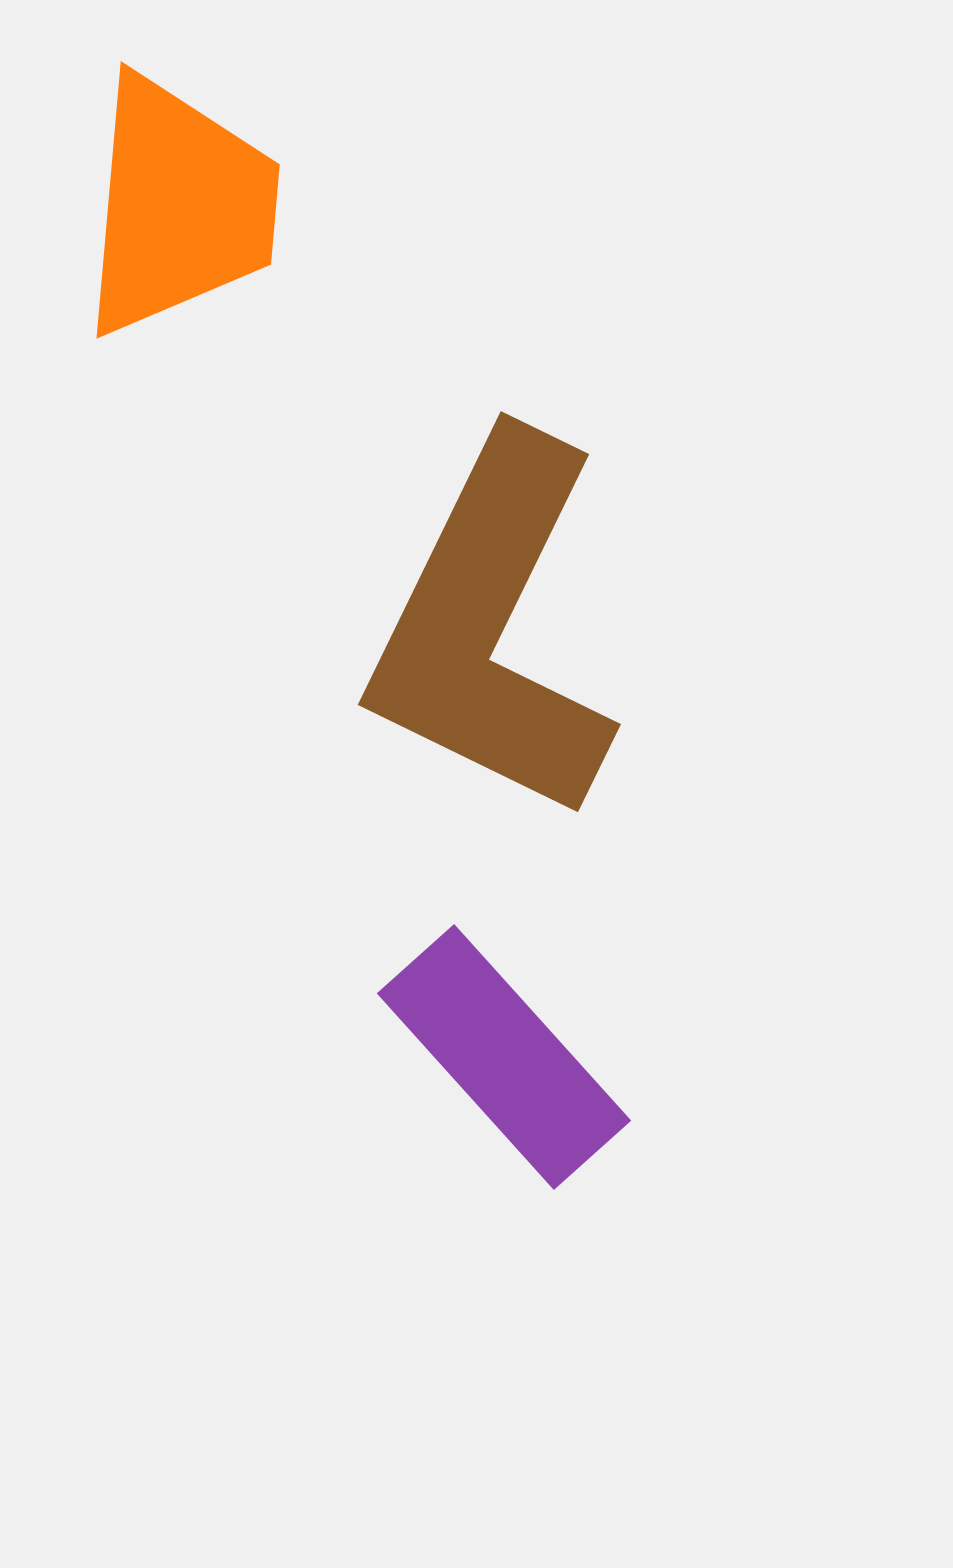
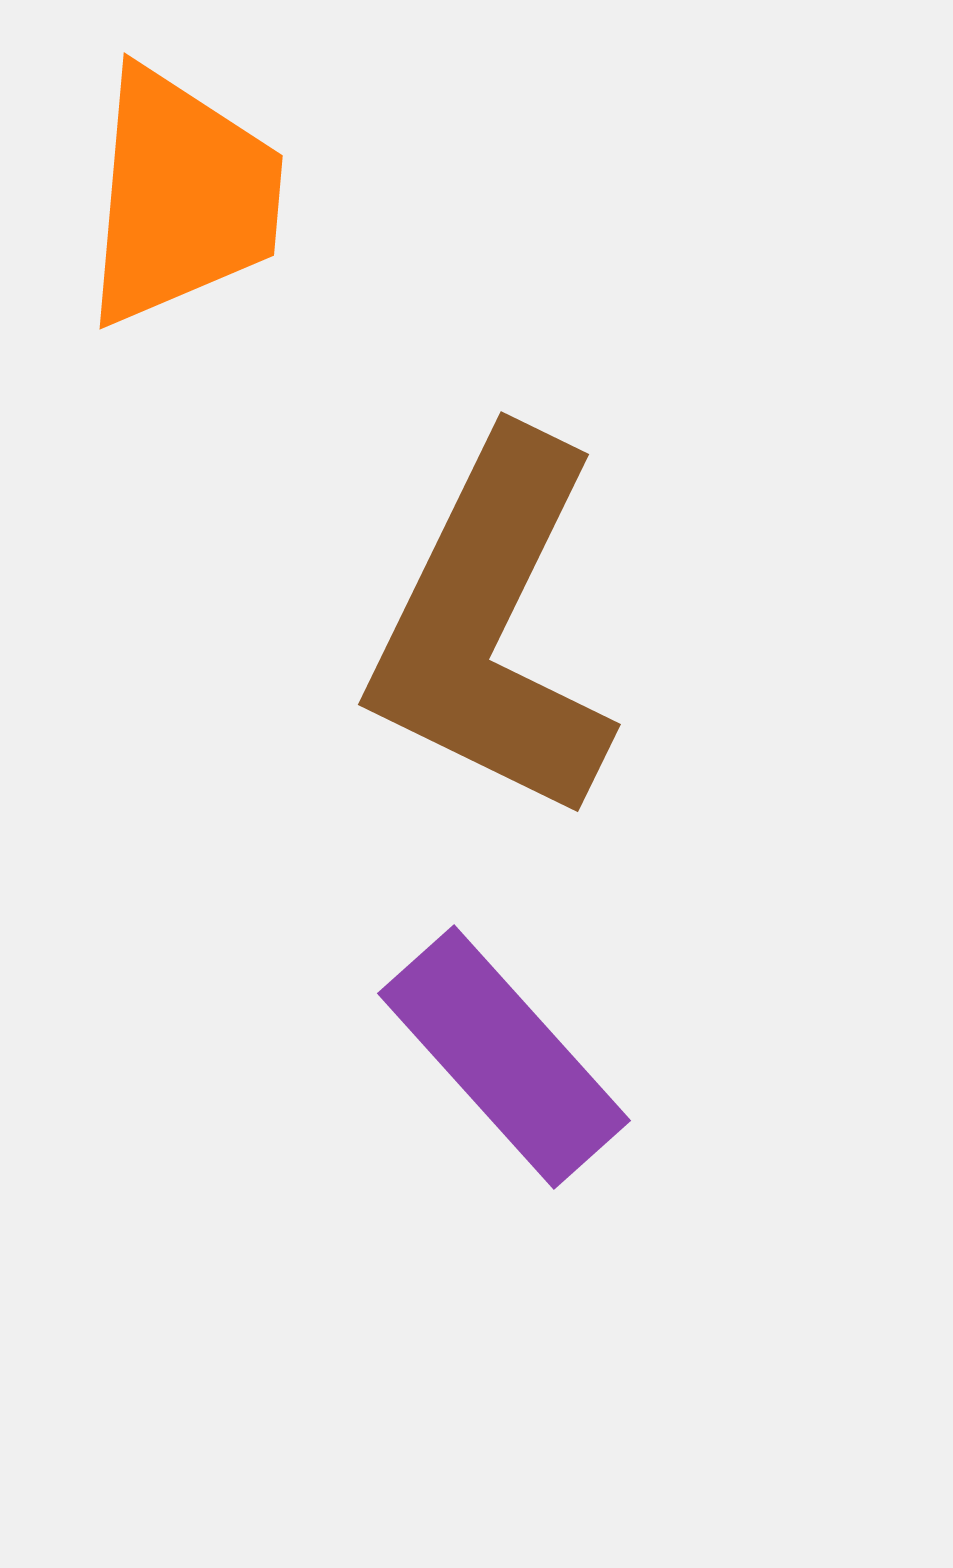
orange trapezoid: moved 3 px right, 9 px up
